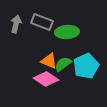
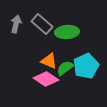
gray rectangle: moved 2 px down; rotated 20 degrees clockwise
green semicircle: moved 2 px right, 4 px down
